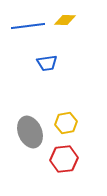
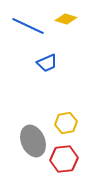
yellow diamond: moved 1 px right, 1 px up; rotated 15 degrees clockwise
blue line: rotated 32 degrees clockwise
blue trapezoid: rotated 15 degrees counterclockwise
gray ellipse: moved 3 px right, 9 px down
